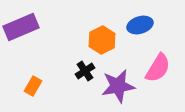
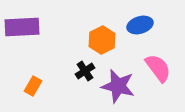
purple rectangle: moved 1 px right; rotated 20 degrees clockwise
pink semicircle: rotated 68 degrees counterclockwise
purple star: rotated 24 degrees clockwise
